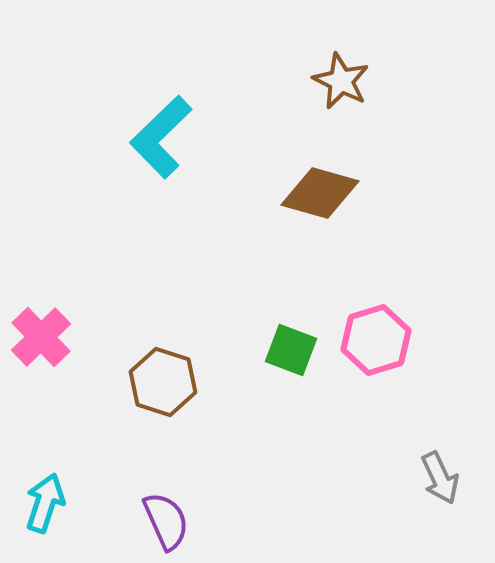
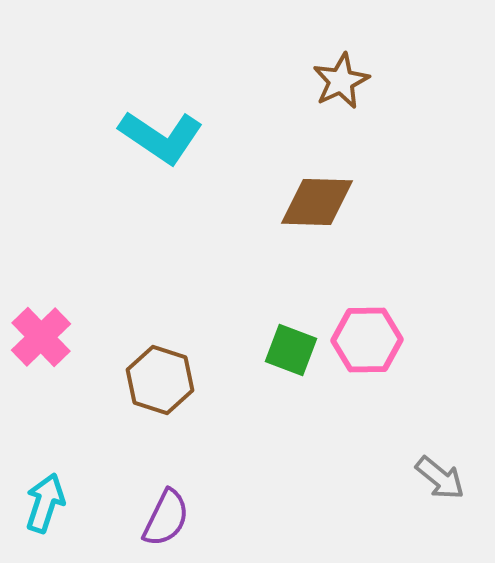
brown star: rotated 20 degrees clockwise
cyan L-shape: rotated 102 degrees counterclockwise
brown diamond: moved 3 px left, 9 px down; rotated 14 degrees counterclockwise
pink hexagon: moved 9 px left; rotated 16 degrees clockwise
brown hexagon: moved 3 px left, 2 px up
gray arrow: rotated 26 degrees counterclockwise
purple semicircle: moved 3 px up; rotated 50 degrees clockwise
